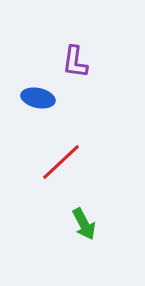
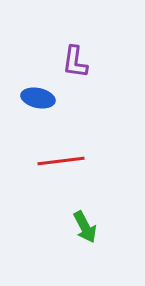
red line: moved 1 px up; rotated 36 degrees clockwise
green arrow: moved 1 px right, 3 px down
